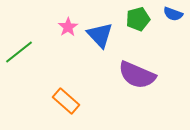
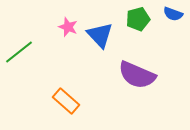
pink star: rotated 18 degrees counterclockwise
